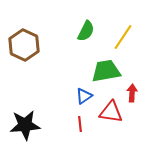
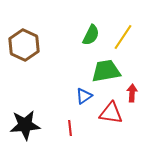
green semicircle: moved 5 px right, 4 px down
red triangle: moved 1 px down
red line: moved 10 px left, 4 px down
